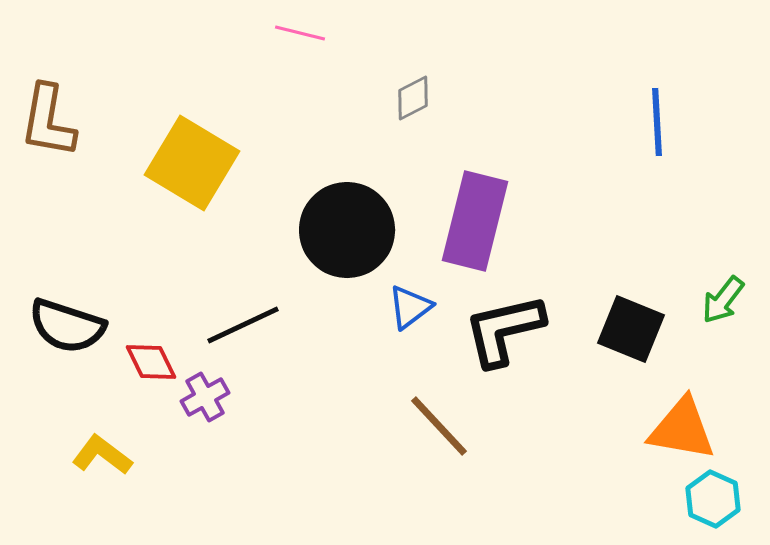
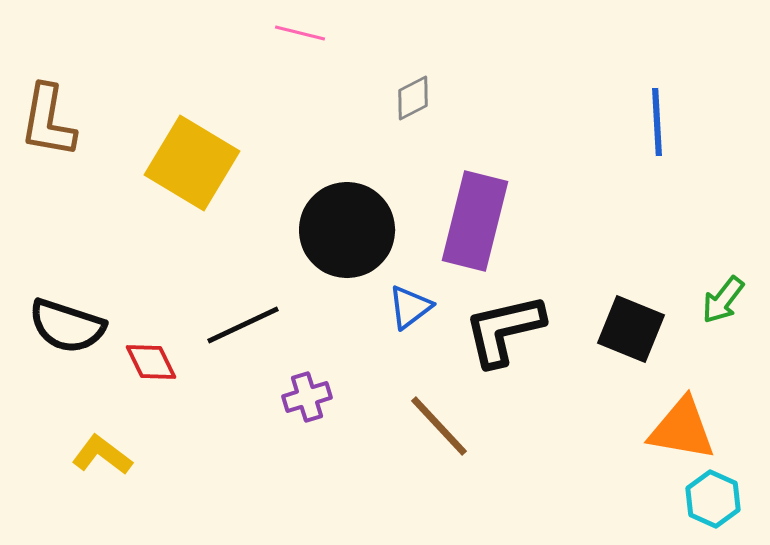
purple cross: moved 102 px right; rotated 12 degrees clockwise
